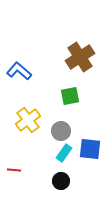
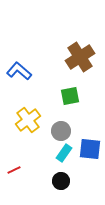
red line: rotated 32 degrees counterclockwise
